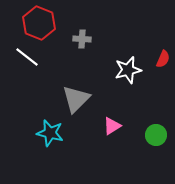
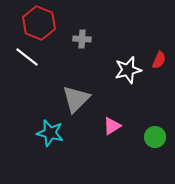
red semicircle: moved 4 px left, 1 px down
green circle: moved 1 px left, 2 px down
